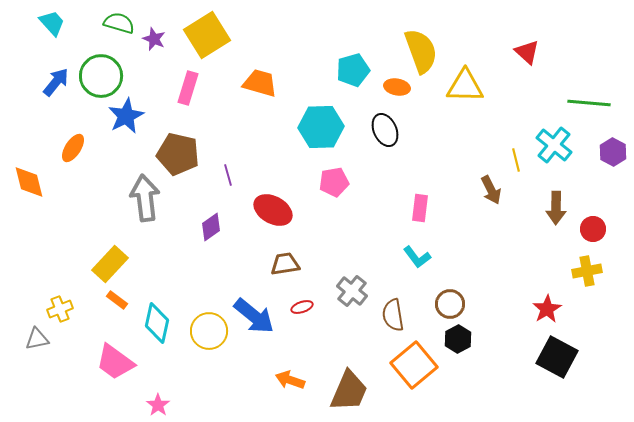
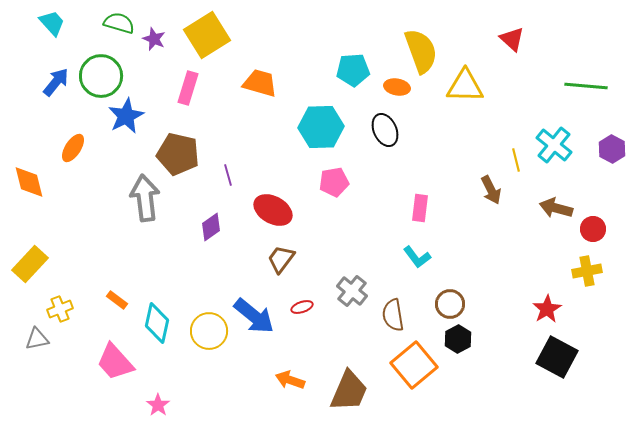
red triangle at (527, 52): moved 15 px left, 13 px up
cyan pentagon at (353, 70): rotated 12 degrees clockwise
green line at (589, 103): moved 3 px left, 17 px up
purple hexagon at (613, 152): moved 1 px left, 3 px up
brown arrow at (556, 208): rotated 104 degrees clockwise
yellow rectangle at (110, 264): moved 80 px left
brown trapezoid at (285, 264): moved 4 px left, 5 px up; rotated 44 degrees counterclockwise
pink trapezoid at (115, 362): rotated 12 degrees clockwise
